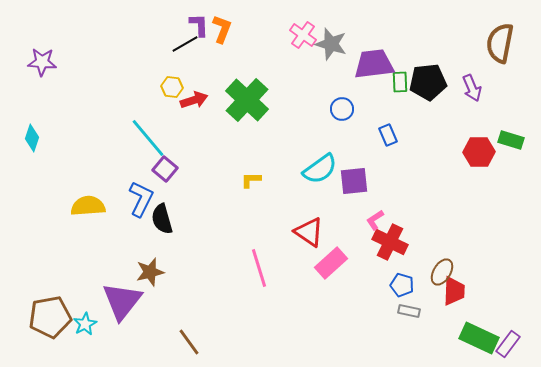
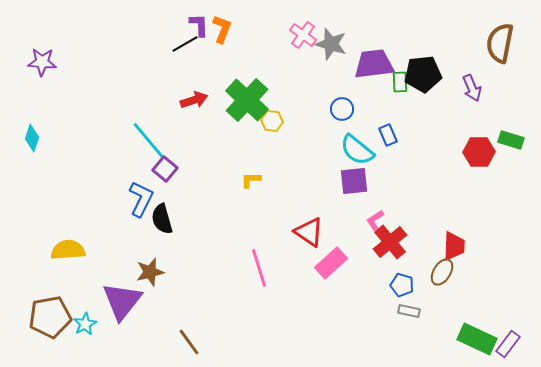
black pentagon at (428, 82): moved 5 px left, 8 px up
yellow hexagon at (172, 87): moved 100 px right, 34 px down
cyan line at (148, 138): moved 1 px right, 3 px down
cyan semicircle at (320, 169): moved 37 px right, 19 px up; rotated 75 degrees clockwise
yellow semicircle at (88, 206): moved 20 px left, 44 px down
red cross at (390, 242): rotated 24 degrees clockwise
red trapezoid at (454, 291): moved 45 px up
green rectangle at (479, 338): moved 2 px left, 1 px down
